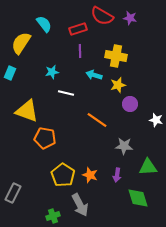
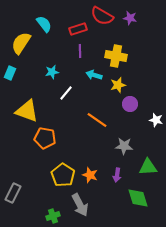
white line: rotated 63 degrees counterclockwise
